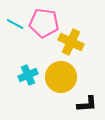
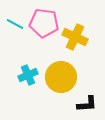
yellow cross: moved 4 px right, 5 px up
